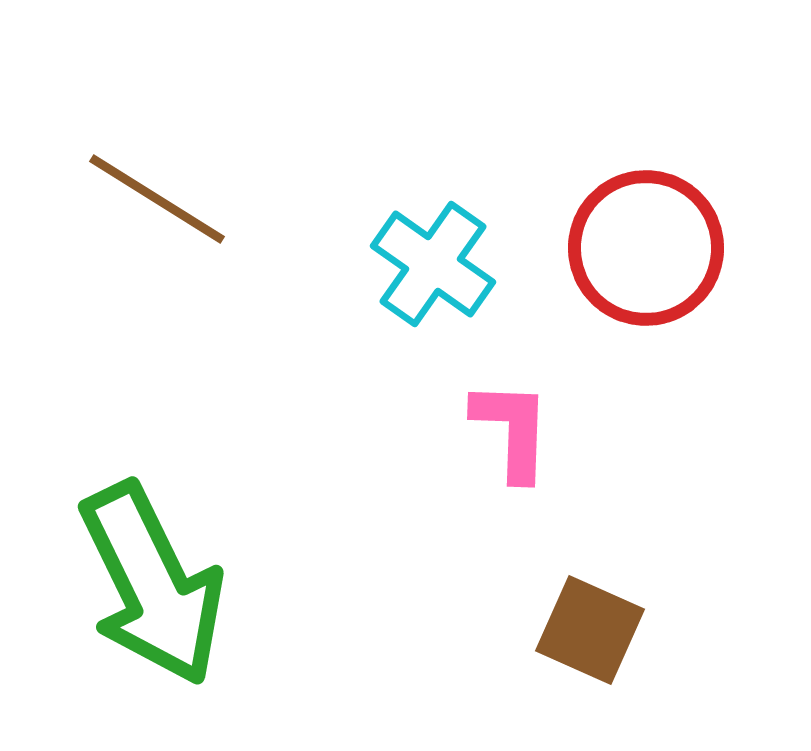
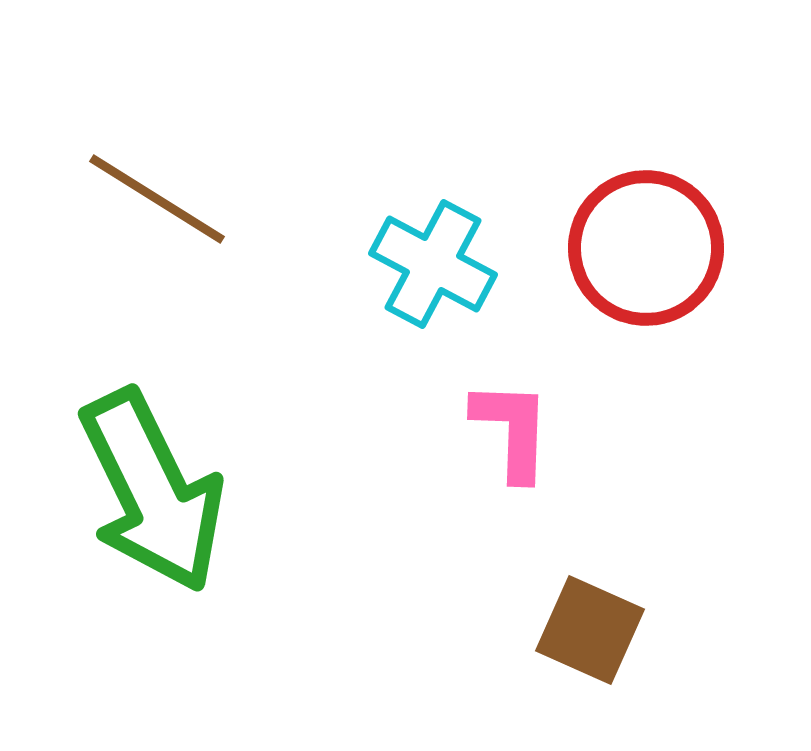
cyan cross: rotated 7 degrees counterclockwise
green arrow: moved 93 px up
